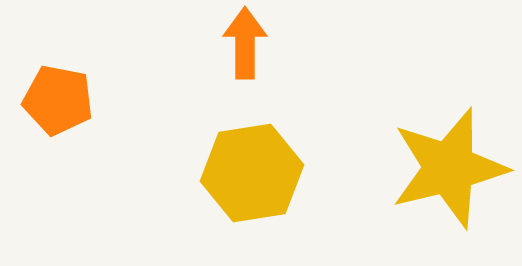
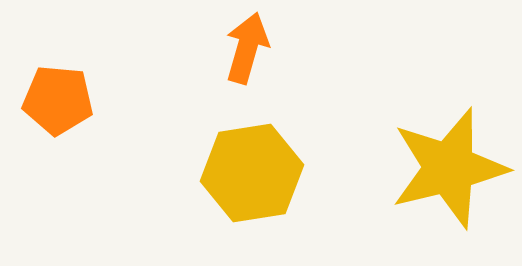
orange arrow: moved 2 px right, 5 px down; rotated 16 degrees clockwise
orange pentagon: rotated 6 degrees counterclockwise
